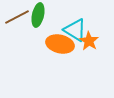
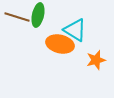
brown line: rotated 45 degrees clockwise
orange star: moved 7 px right, 19 px down; rotated 24 degrees clockwise
